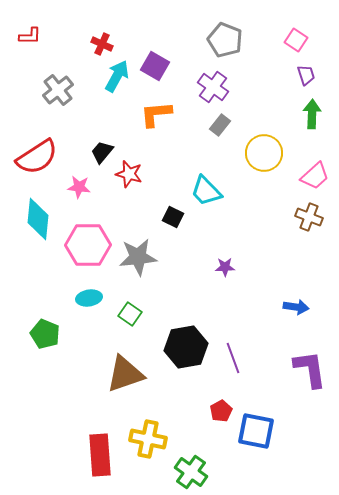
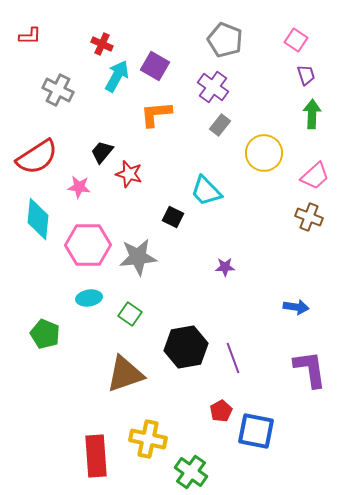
gray cross: rotated 24 degrees counterclockwise
red rectangle: moved 4 px left, 1 px down
